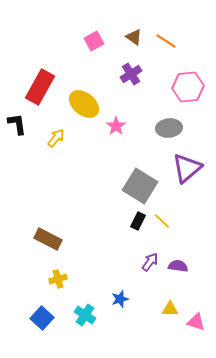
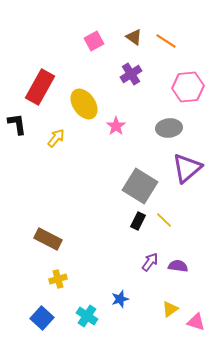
yellow ellipse: rotated 16 degrees clockwise
yellow line: moved 2 px right, 1 px up
yellow triangle: rotated 36 degrees counterclockwise
cyan cross: moved 2 px right, 1 px down
